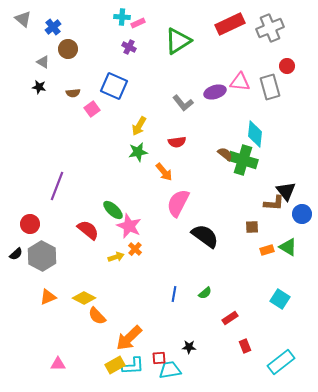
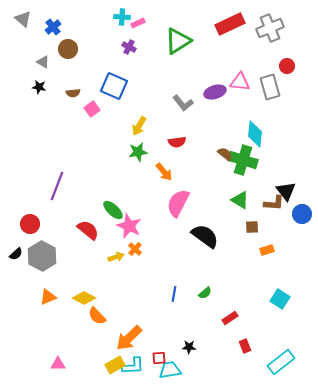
green triangle at (288, 247): moved 48 px left, 47 px up
